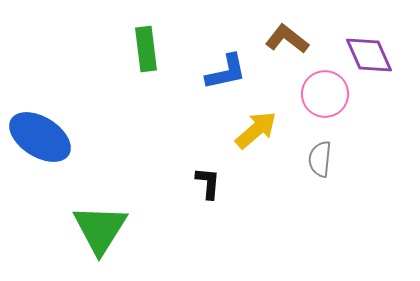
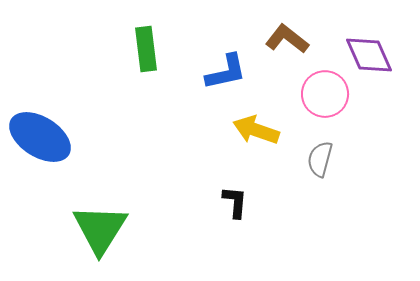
yellow arrow: rotated 120 degrees counterclockwise
gray semicircle: rotated 9 degrees clockwise
black L-shape: moved 27 px right, 19 px down
